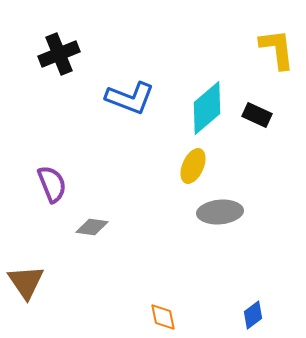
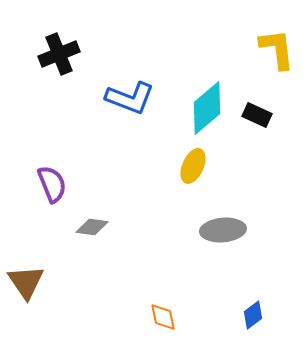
gray ellipse: moved 3 px right, 18 px down
